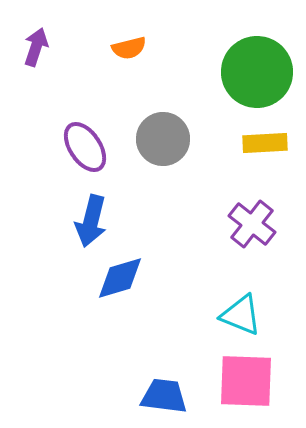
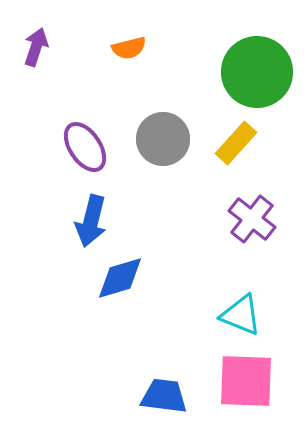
yellow rectangle: moved 29 px left; rotated 45 degrees counterclockwise
purple cross: moved 5 px up
